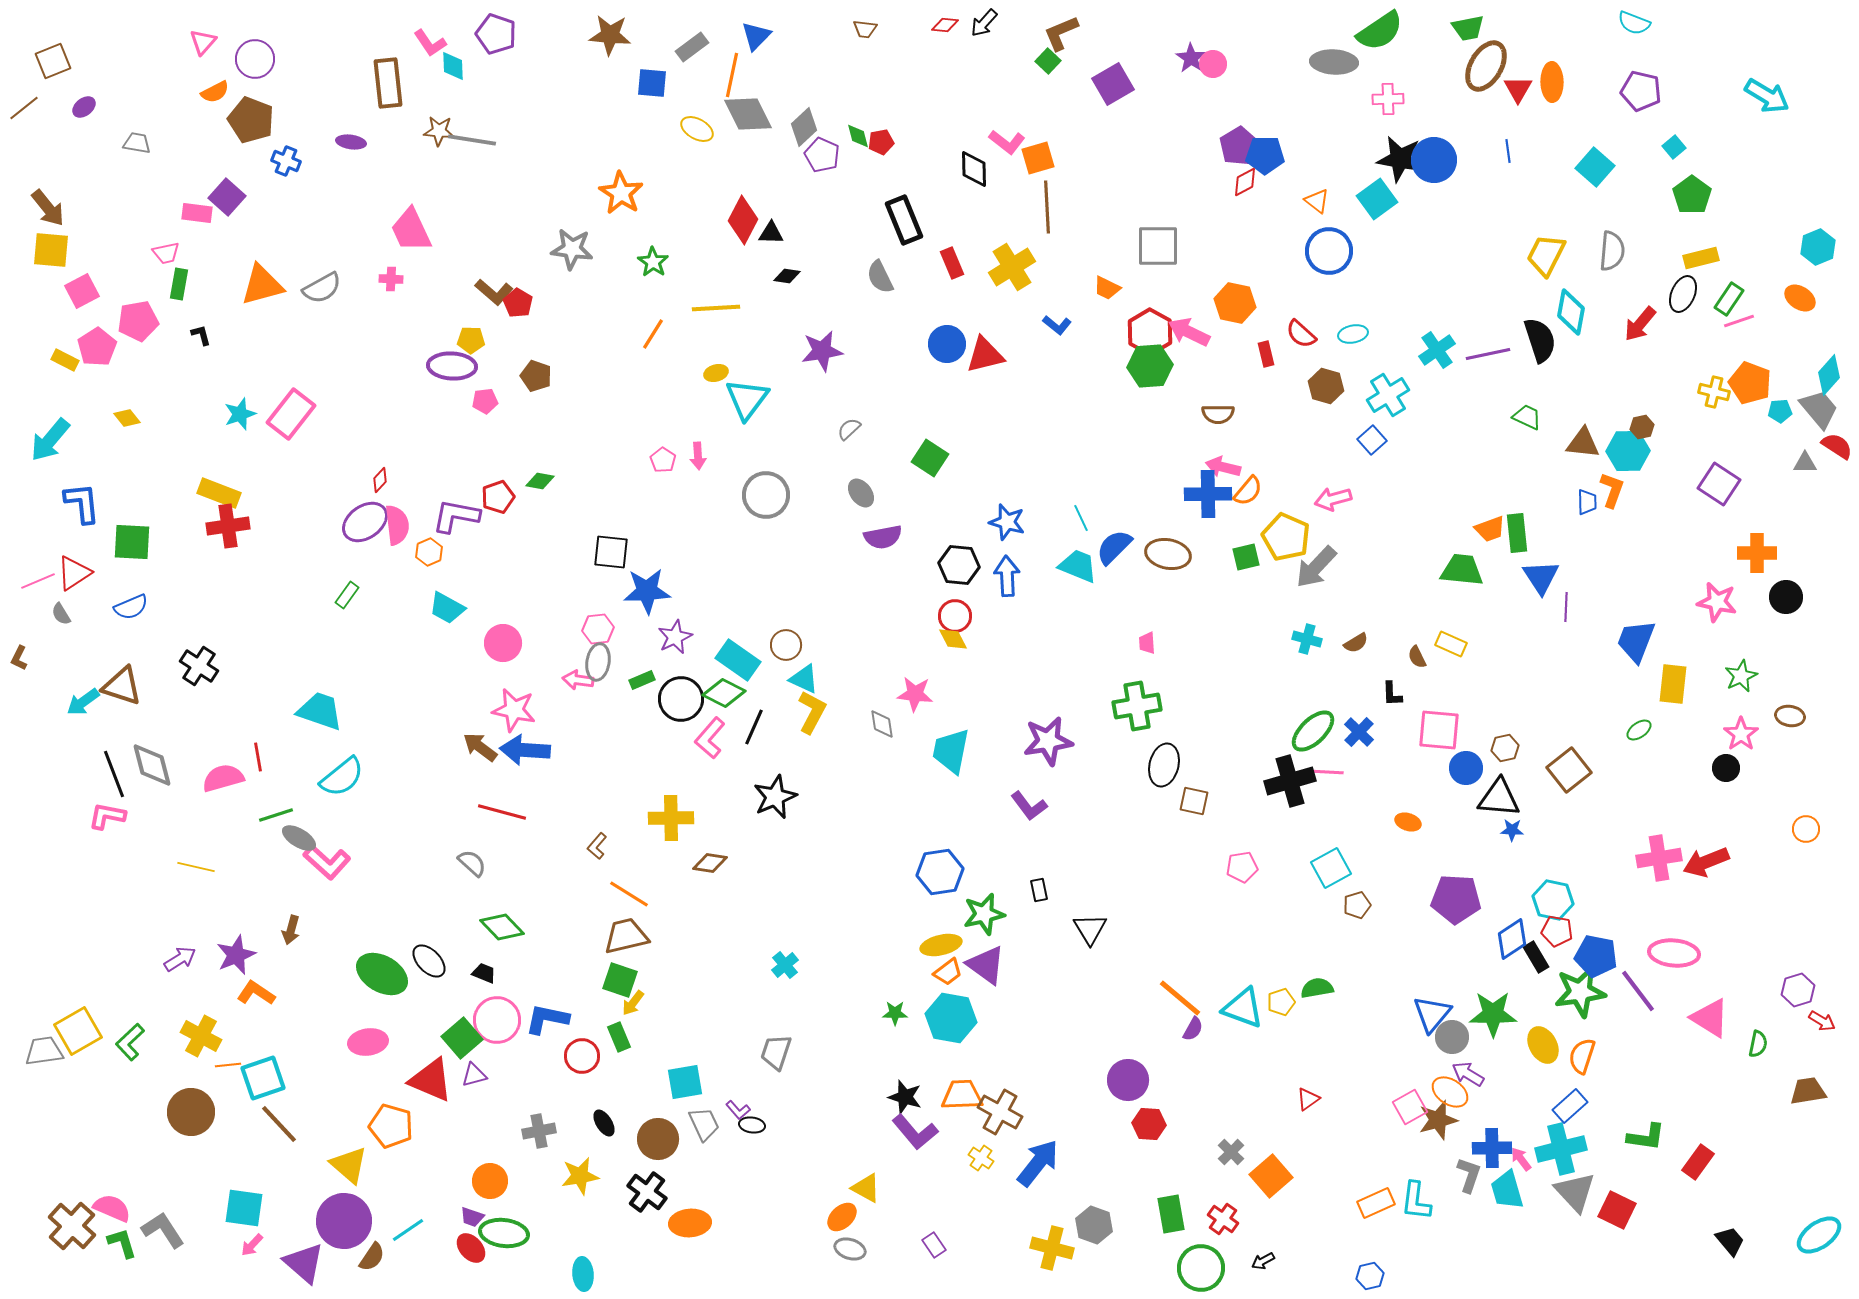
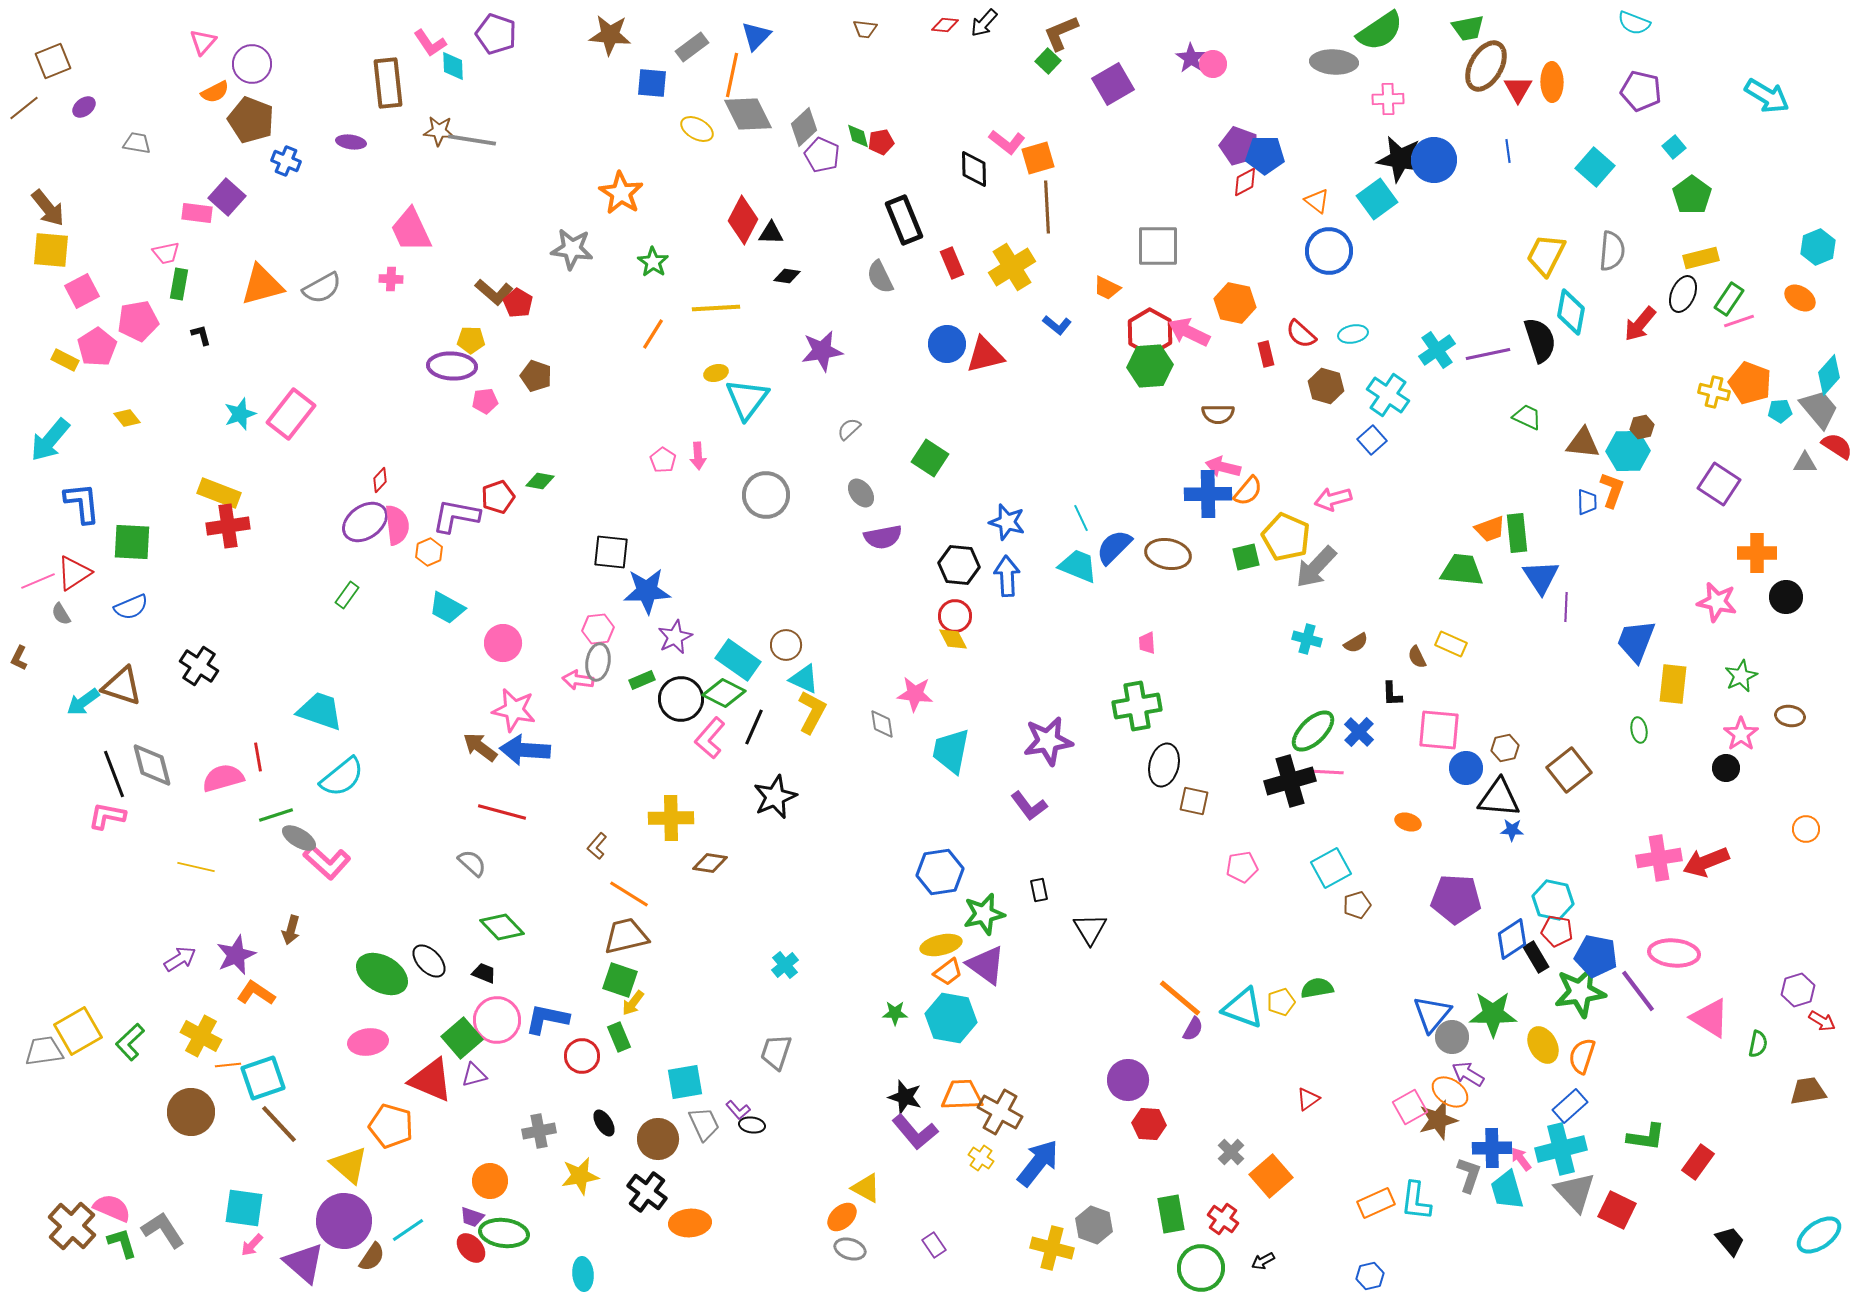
purple circle at (255, 59): moved 3 px left, 5 px down
purple pentagon at (1239, 146): rotated 21 degrees counterclockwise
cyan cross at (1388, 395): rotated 24 degrees counterclockwise
green ellipse at (1639, 730): rotated 65 degrees counterclockwise
